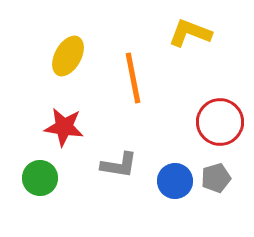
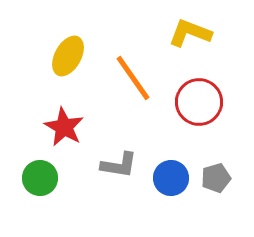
orange line: rotated 24 degrees counterclockwise
red circle: moved 21 px left, 20 px up
red star: rotated 21 degrees clockwise
blue circle: moved 4 px left, 3 px up
